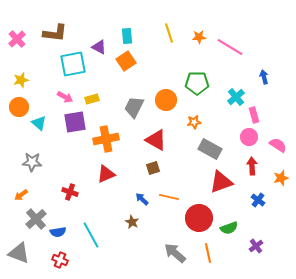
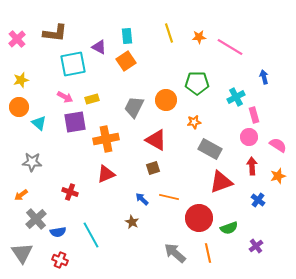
cyan cross at (236, 97): rotated 12 degrees clockwise
orange star at (281, 178): moved 3 px left, 2 px up
gray triangle at (19, 253): moved 3 px right; rotated 35 degrees clockwise
